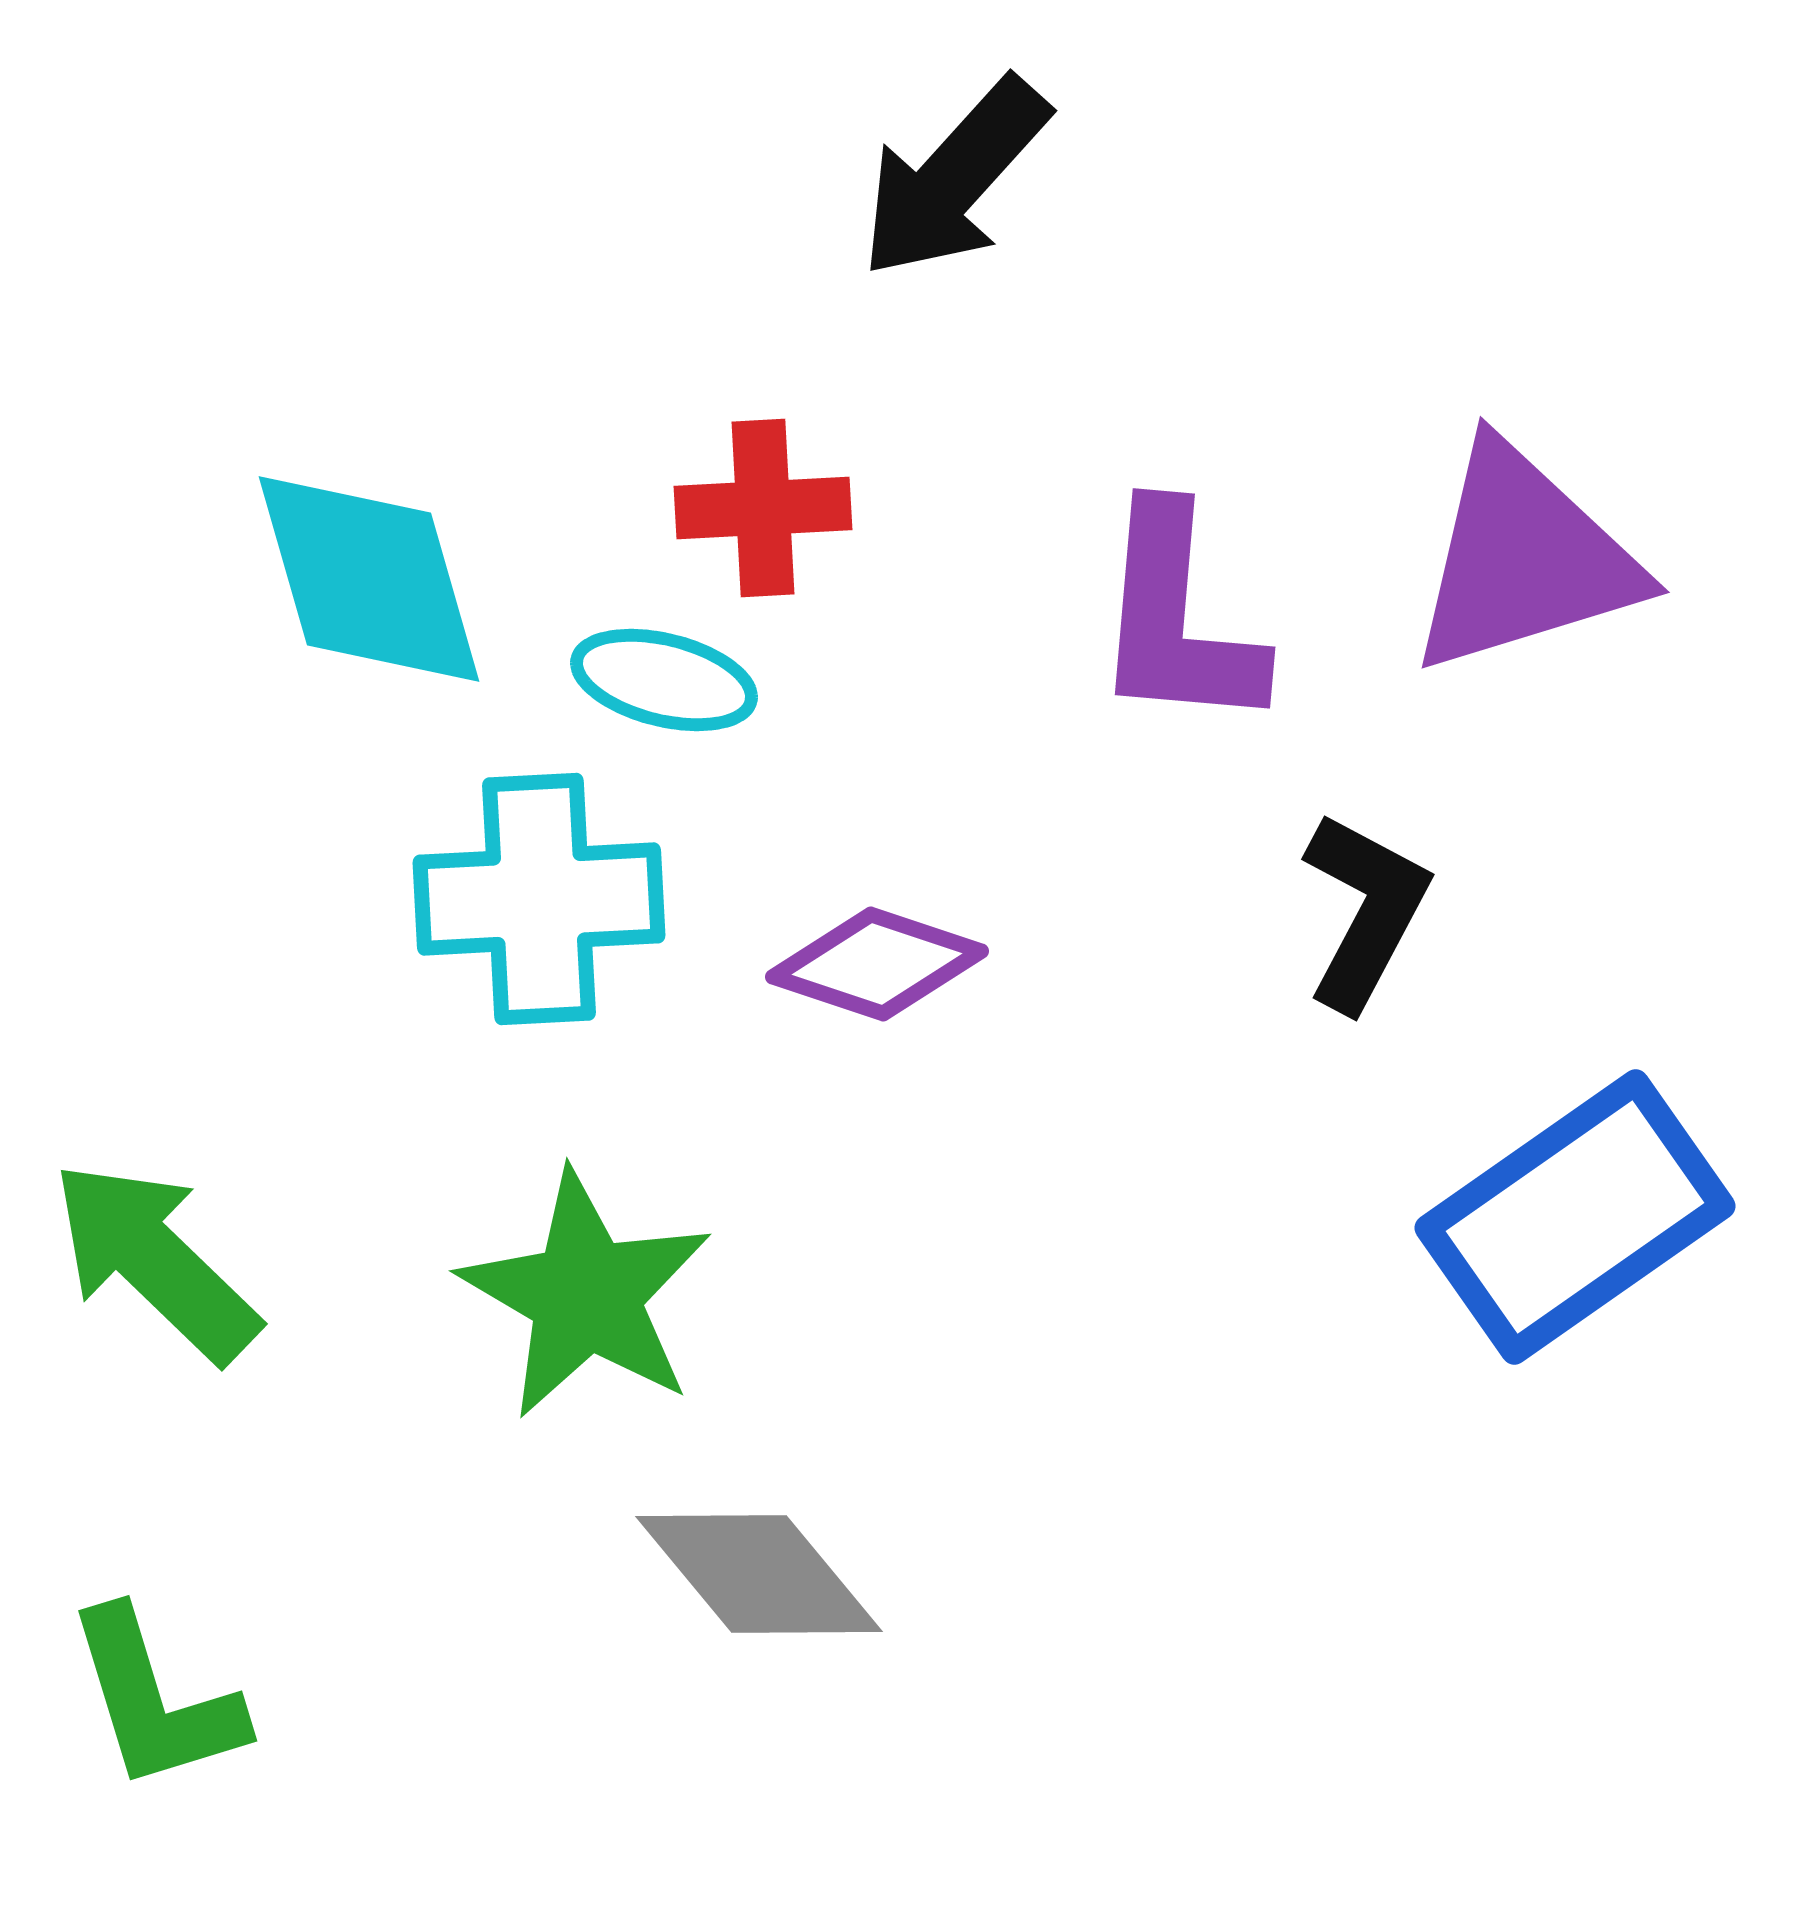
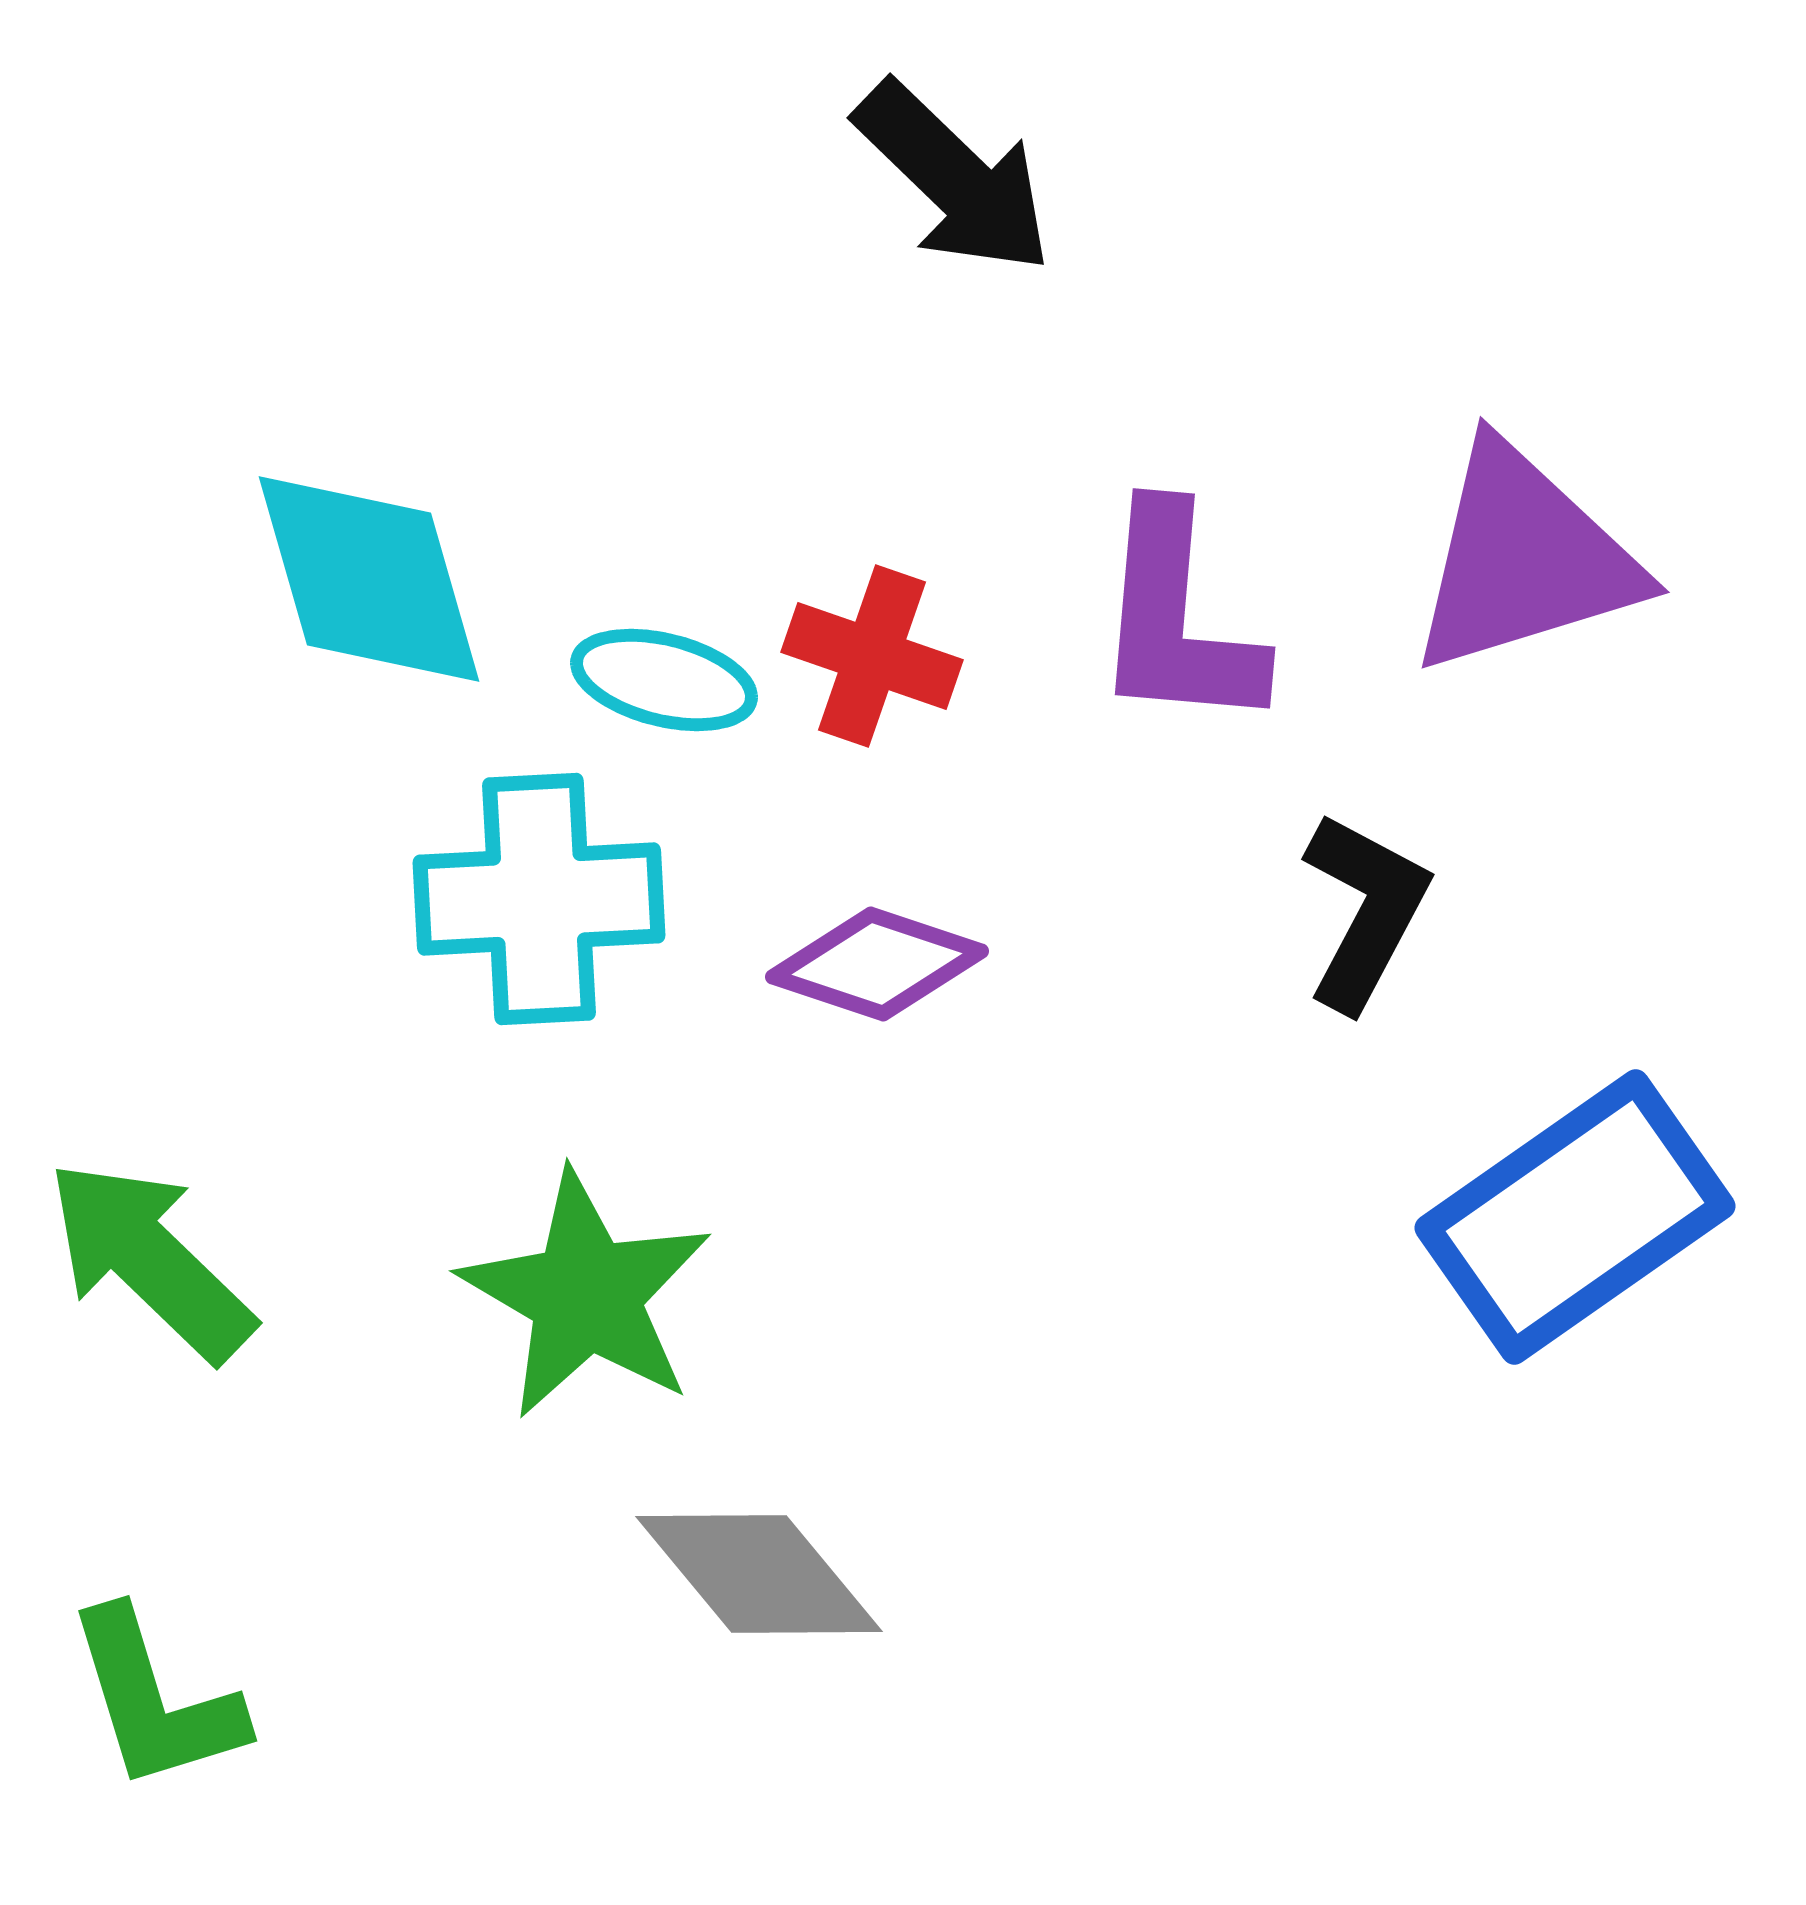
black arrow: rotated 88 degrees counterclockwise
red cross: moved 109 px right, 148 px down; rotated 22 degrees clockwise
green arrow: moved 5 px left, 1 px up
